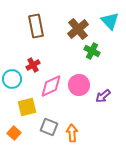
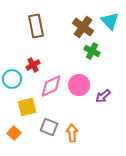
brown cross: moved 5 px right, 2 px up; rotated 15 degrees counterclockwise
